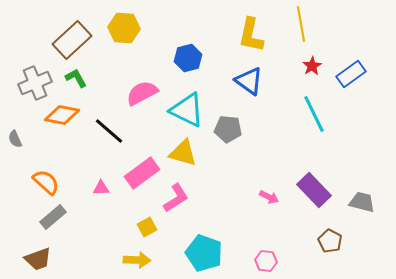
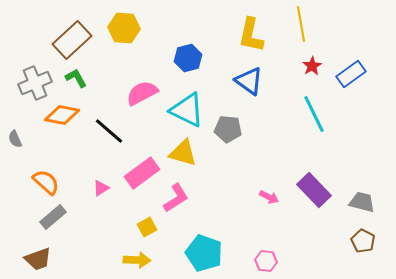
pink triangle: rotated 30 degrees counterclockwise
brown pentagon: moved 33 px right
